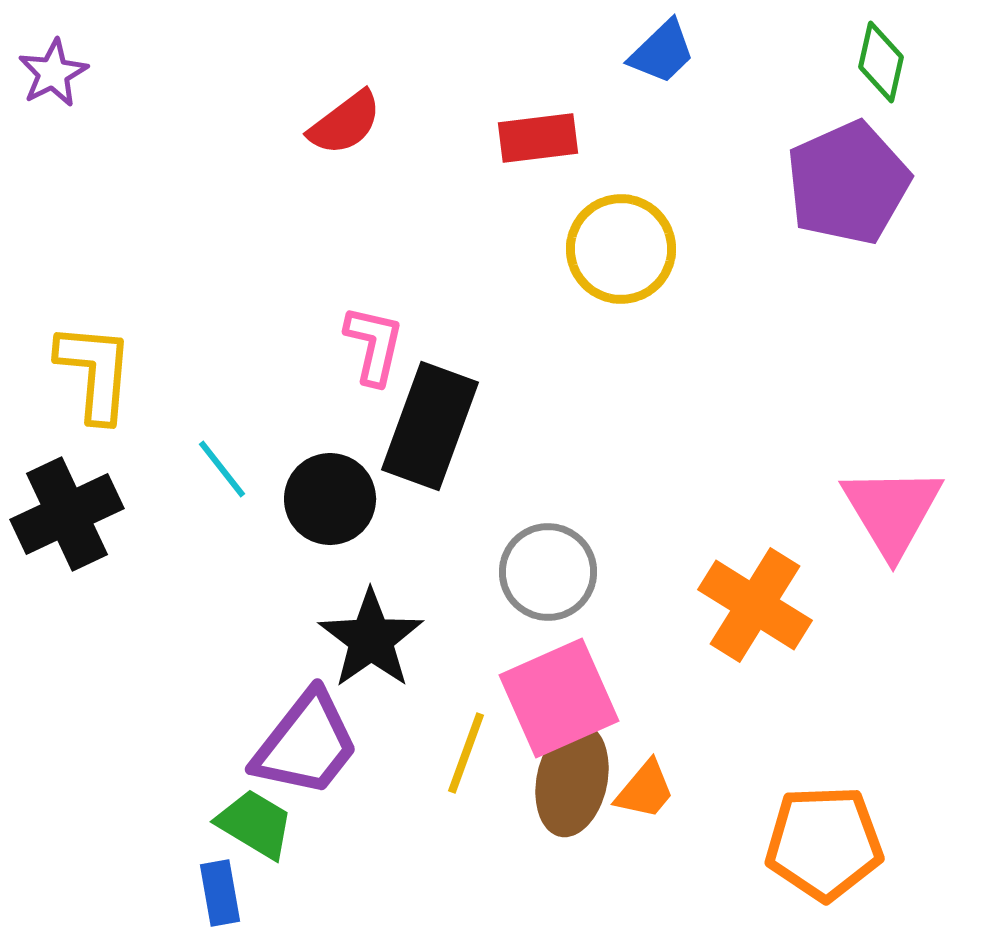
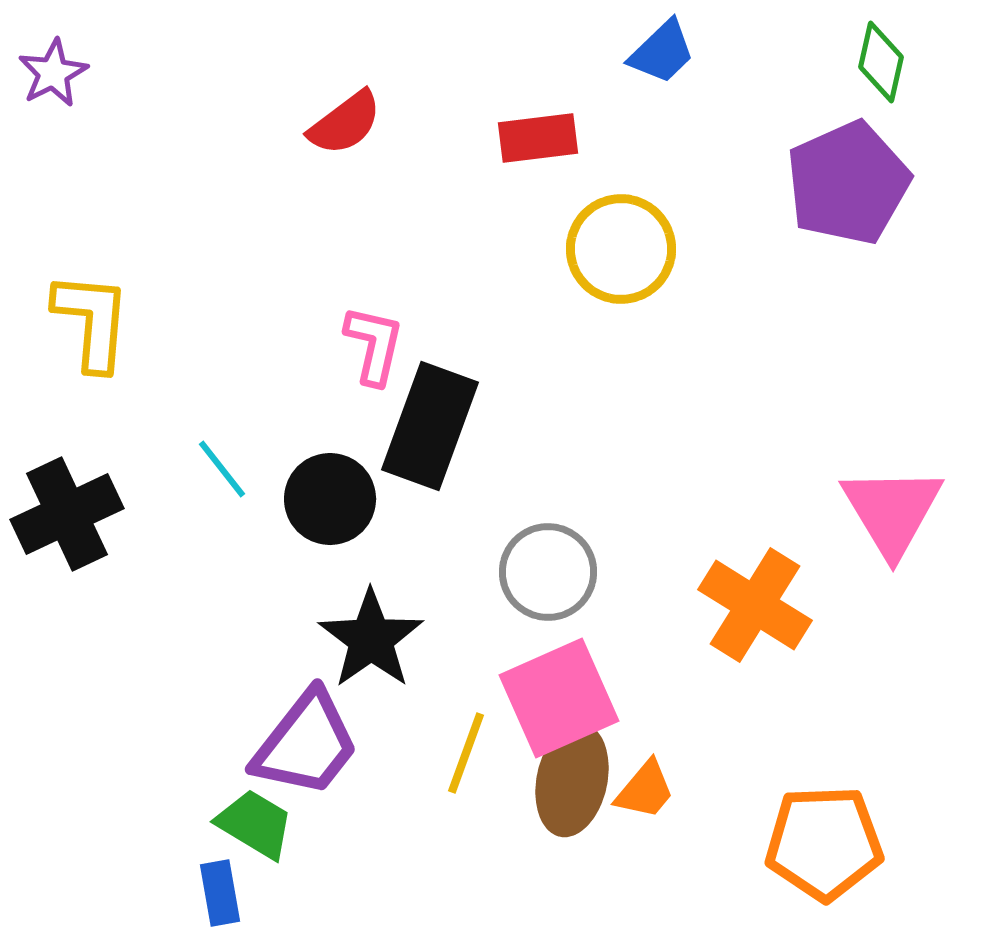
yellow L-shape: moved 3 px left, 51 px up
